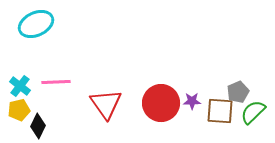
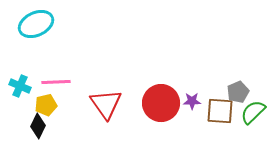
cyan cross: rotated 15 degrees counterclockwise
yellow pentagon: moved 27 px right, 5 px up
